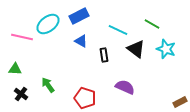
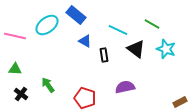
blue rectangle: moved 3 px left, 1 px up; rotated 66 degrees clockwise
cyan ellipse: moved 1 px left, 1 px down
pink line: moved 7 px left, 1 px up
blue triangle: moved 4 px right
purple semicircle: rotated 36 degrees counterclockwise
